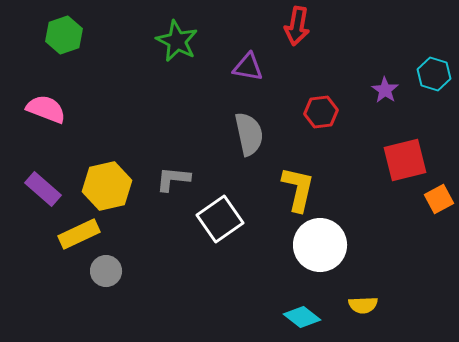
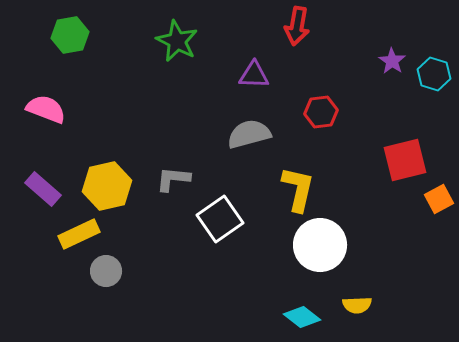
green hexagon: moved 6 px right; rotated 9 degrees clockwise
purple triangle: moved 6 px right, 8 px down; rotated 8 degrees counterclockwise
purple star: moved 7 px right, 29 px up
gray semicircle: rotated 93 degrees counterclockwise
yellow semicircle: moved 6 px left
